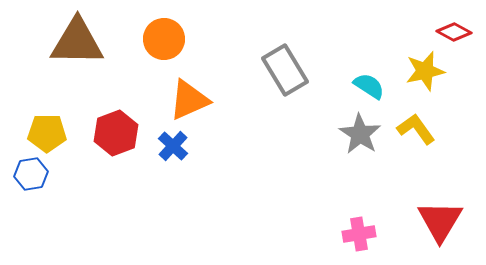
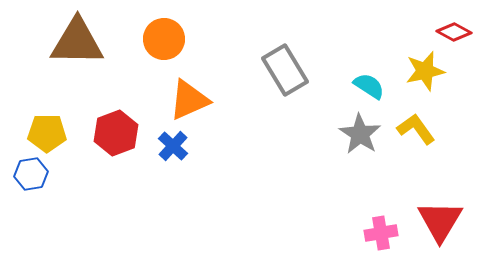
pink cross: moved 22 px right, 1 px up
